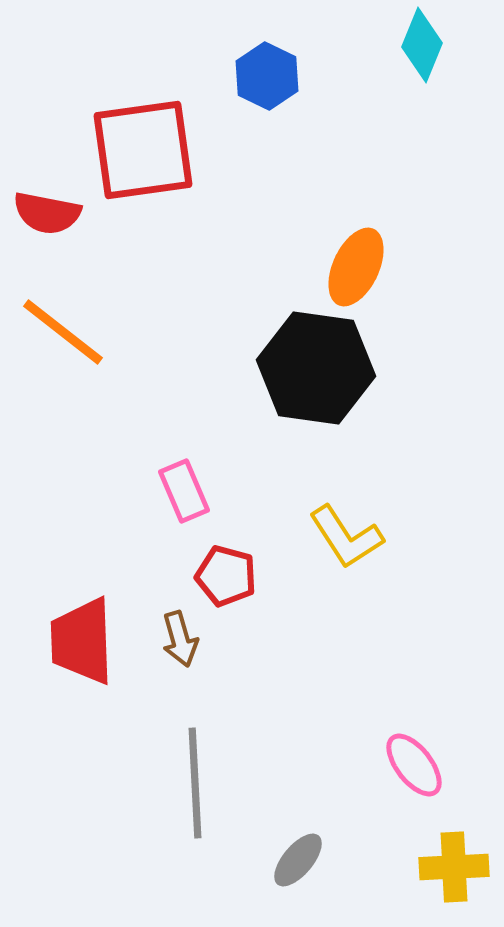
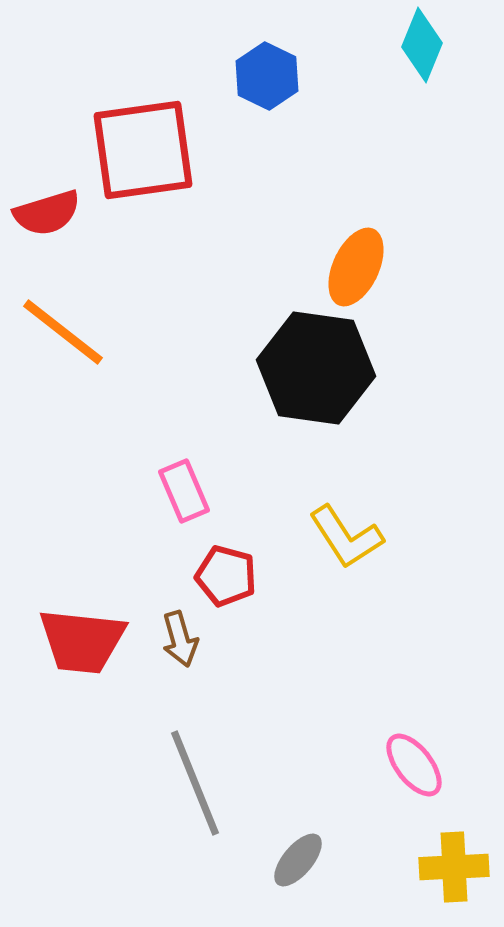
red semicircle: rotated 28 degrees counterclockwise
red trapezoid: rotated 82 degrees counterclockwise
gray line: rotated 19 degrees counterclockwise
